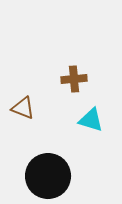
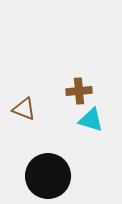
brown cross: moved 5 px right, 12 px down
brown triangle: moved 1 px right, 1 px down
